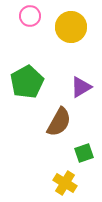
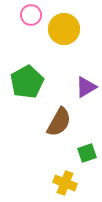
pink circle: moved 1 px right, 1 px up
yellow circle: moved 7 px left, 2 px down
purple triangle: moved 5 px right
green square: moved 3 px right
yellow cross: rotated 10 degrees counterclockwise
